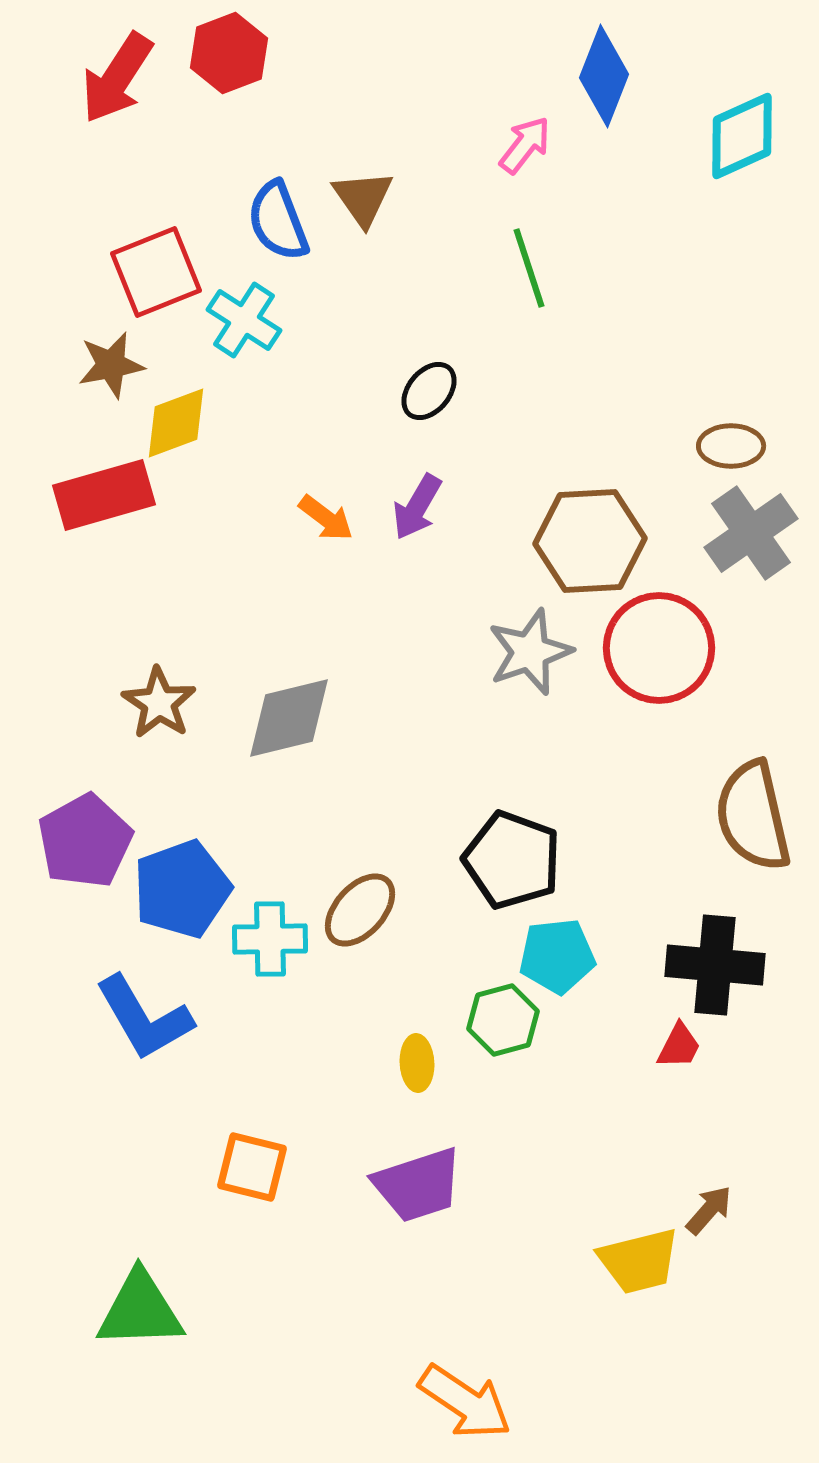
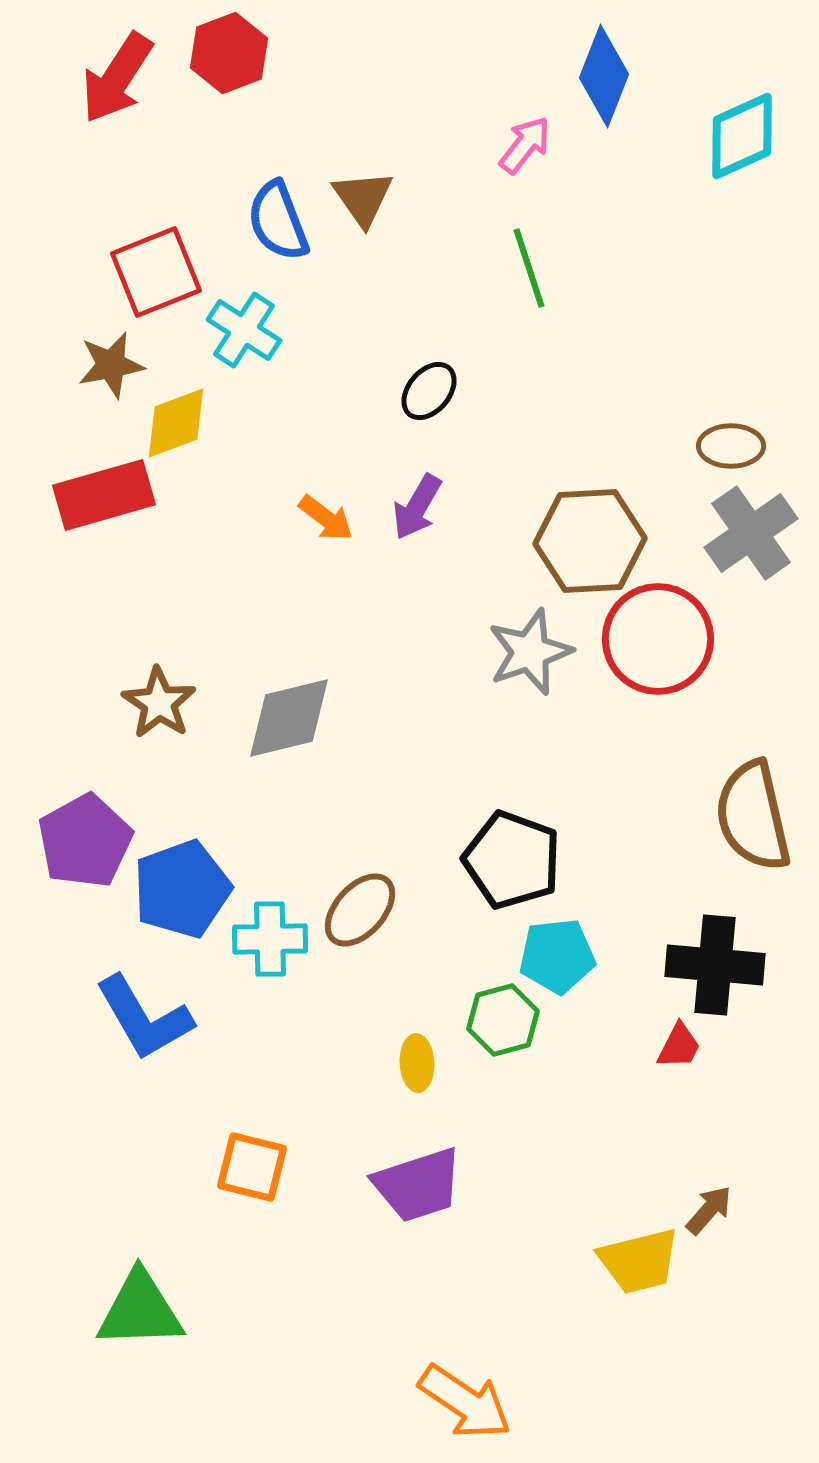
cyan cross at (244, 320): moved 10 px down
red circle at (659, 648): moved 1 px left, 9 px up
